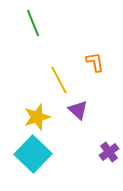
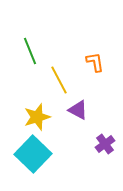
green line: moved 3 px left, 28 px down
purple triangle: rotated 15 degrees counterclockwise
purple cross: moved 4 px left, 8 px up
